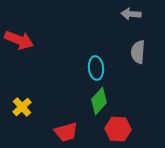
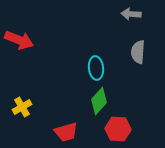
yellow cross: rotated 12 degrees clockwise
